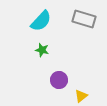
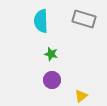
cyan semicircle: rotated 135 degrees clockwise
green star: moved 9 px right, 4 px down
purple circle: moved 7 px left
